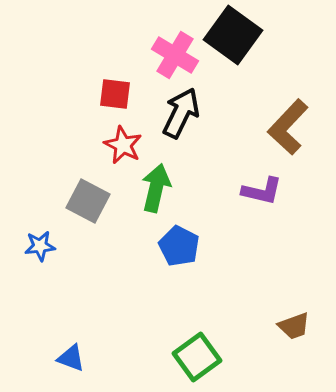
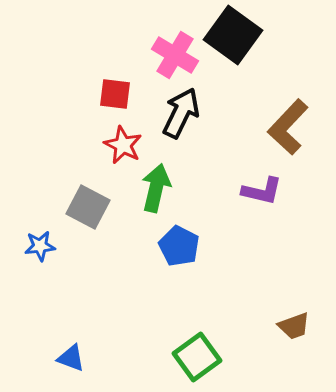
gray square: moved 6 px down
